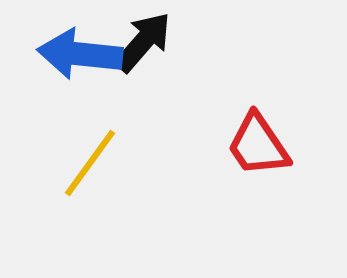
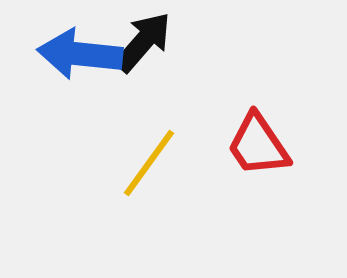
yellow line: moved 59 px right
